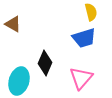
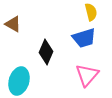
black diamond: moved 1 px right, 11 px up
pink triangle: moved 6 px right, 3 px up
